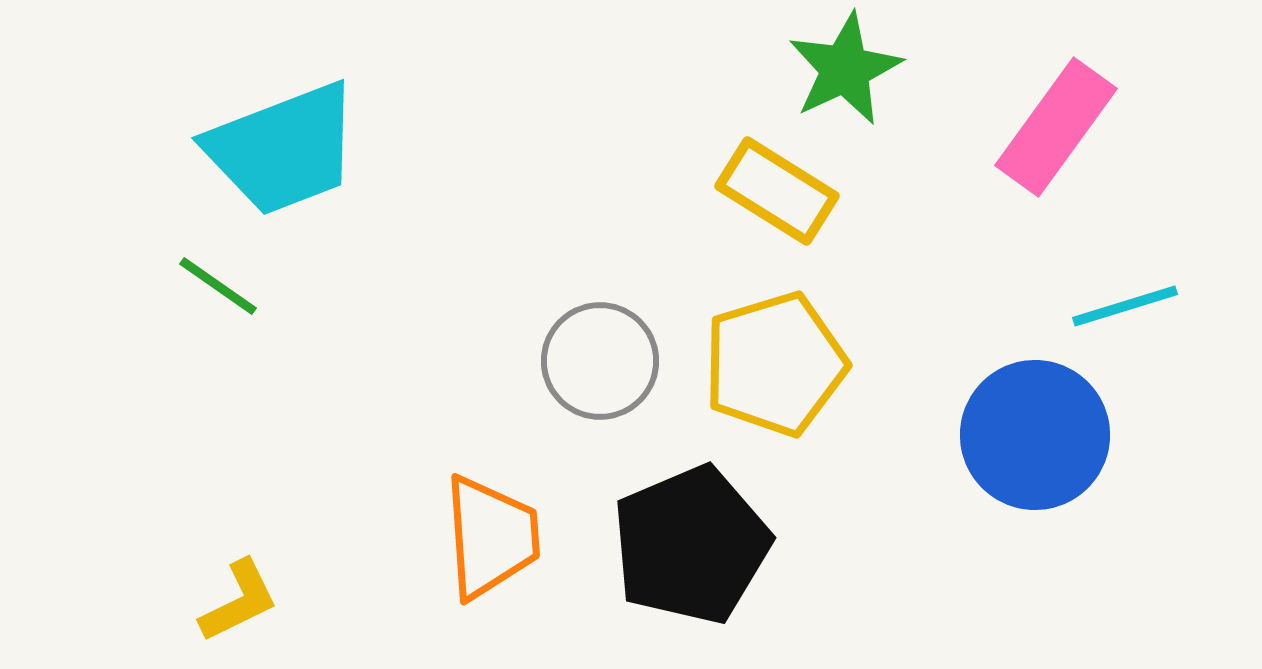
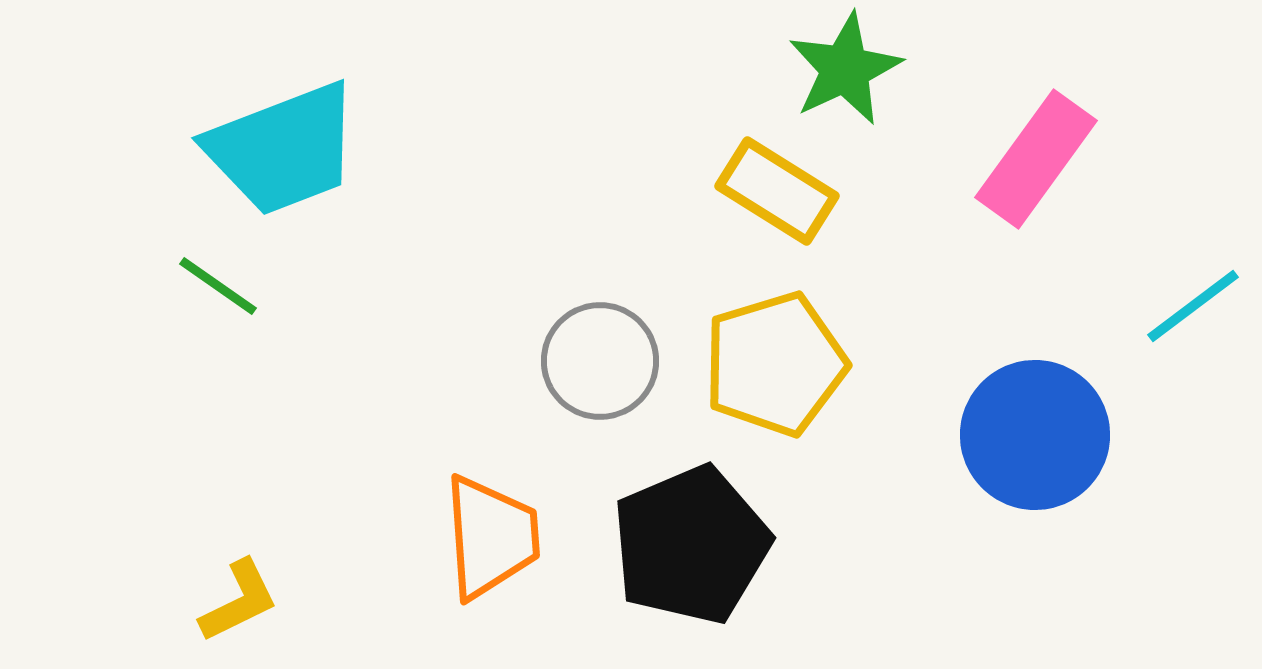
pink rectangle: moved 20 px left, 32 px down
cyan line: moved 68 px right; rotated 20 degrees counterclockwise
